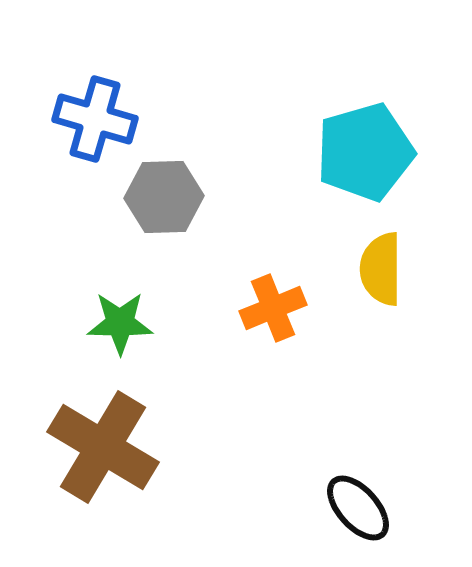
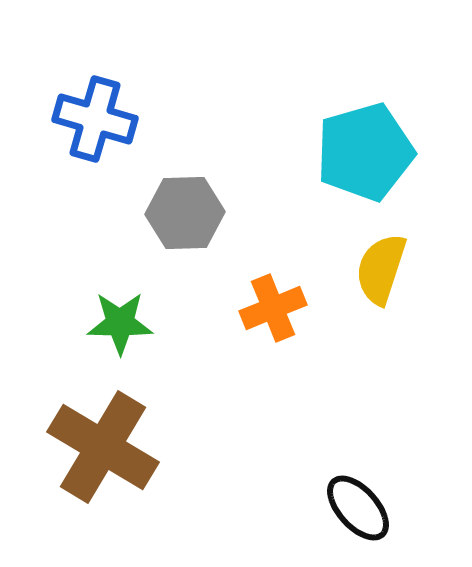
gray hexagon: moved 21 px right, 16 px down
yellow semicircle: rotated 18 degrees clockwise
